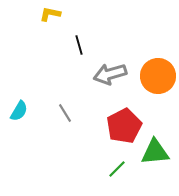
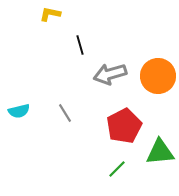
black line: moved 1 px right
cyan semicircle: rotated 45 degrees clockwise
green triangle: moved 5 px right
